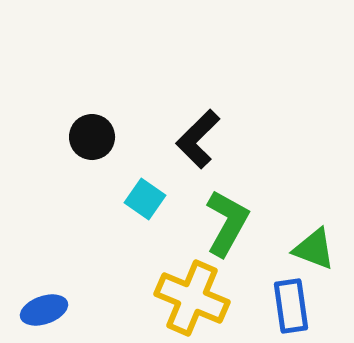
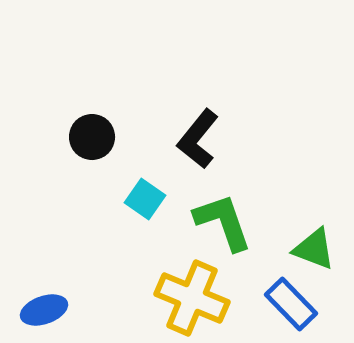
black L-shape: rotated 6 degrees counterclockwise
green L-shape: moved 4 px left, 1 px up; rotated 48 degrees counterclockwise
blue rectangle: moved 2 px up; rotated 36 degrees counterclockwise
